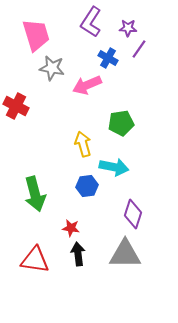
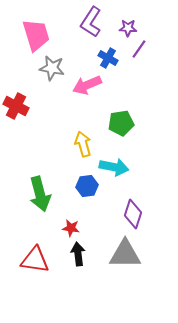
green arrow: moved 5 px right
